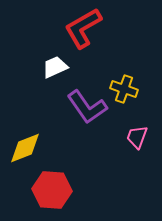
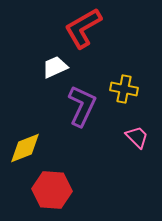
yellow cross: rotated 8 degrees counterclockwise
purple L-shape: moved 5 px left, 1 px up; rotated 120 degrees counterclockwise
pink trapezoid: rotated 115 degrees clockwise
